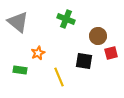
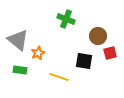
gray triangle: moved 18 px down
red square: moved 1 px left
yellow line: rotated 48 degrees counterclockwise
